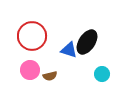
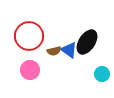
red circle: moved 3 px left
blue triangle: rotated 18 degrees clockwise
brown semicircle: moved 4 px right, 25 px up
